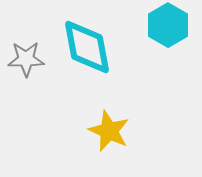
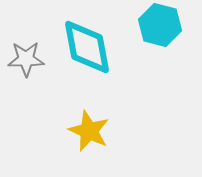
cyan hexagon: moved 8 px left; rotated 15 degrees counterclockwise
yellow star: moved 20 px left
